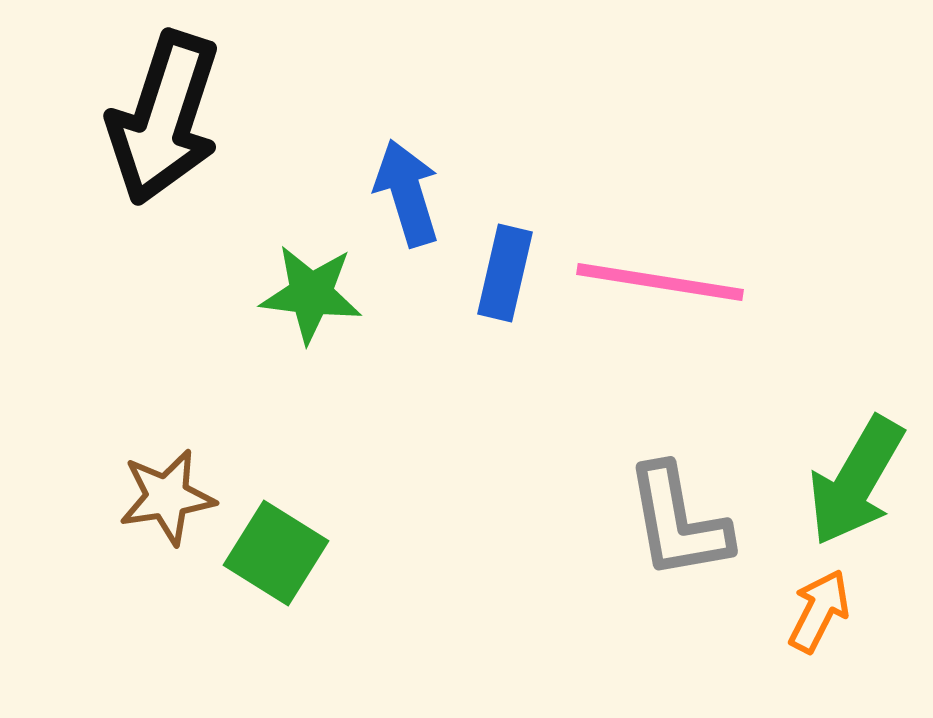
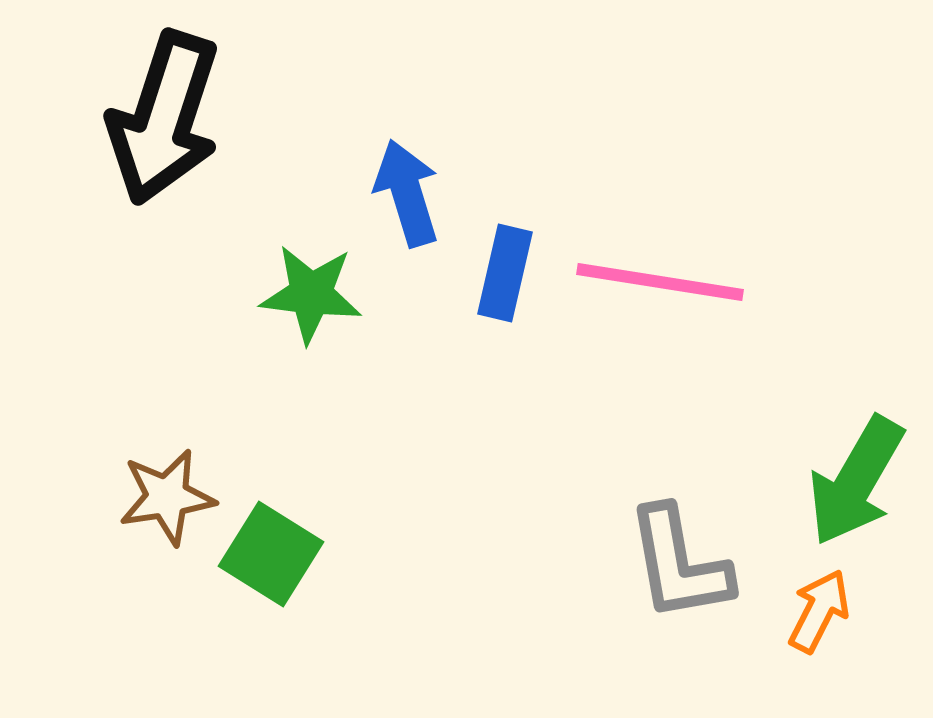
gray L-shape: moved 1 px right, 42 px down
green square: moved 5 px left, 1 px down
